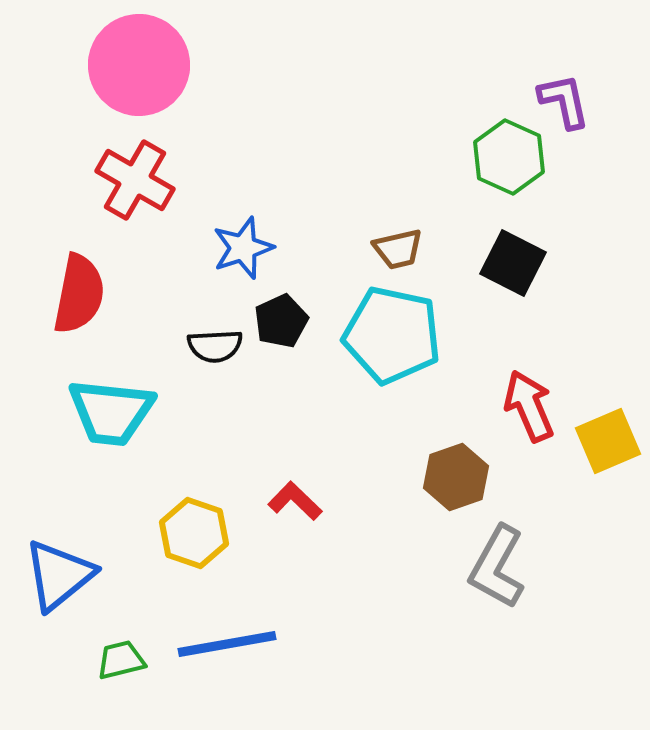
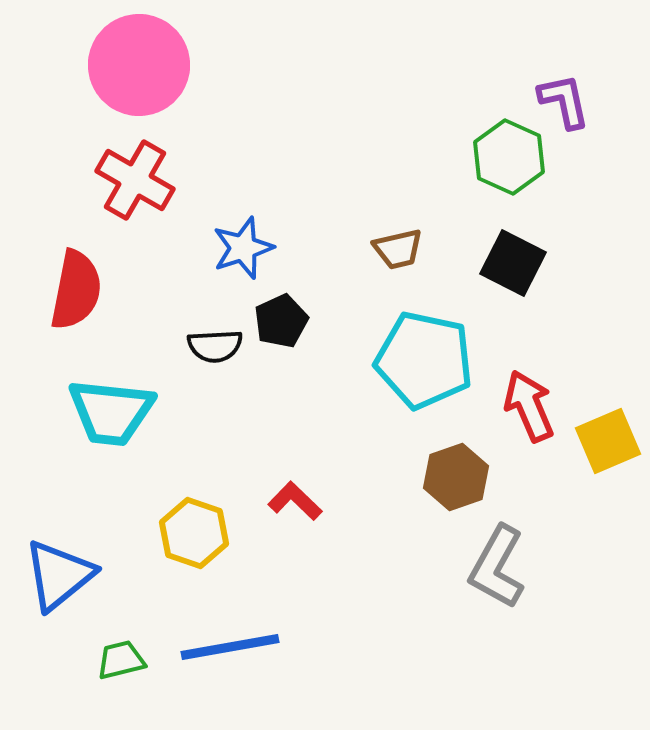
red semicircle: moved 3 px left, 4 px up
cyan pentagon: moved 32 px right, 25 px down
blue line: moved 3 px right, 3 px down
